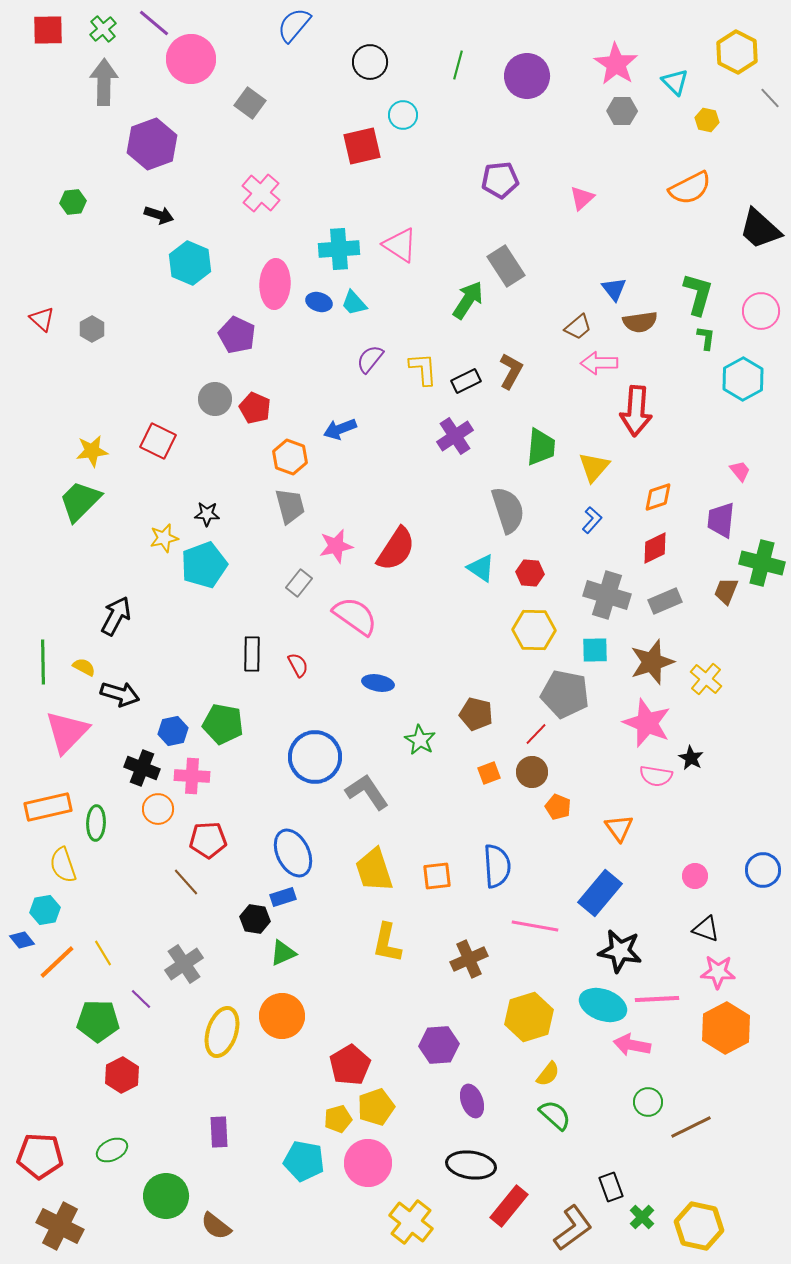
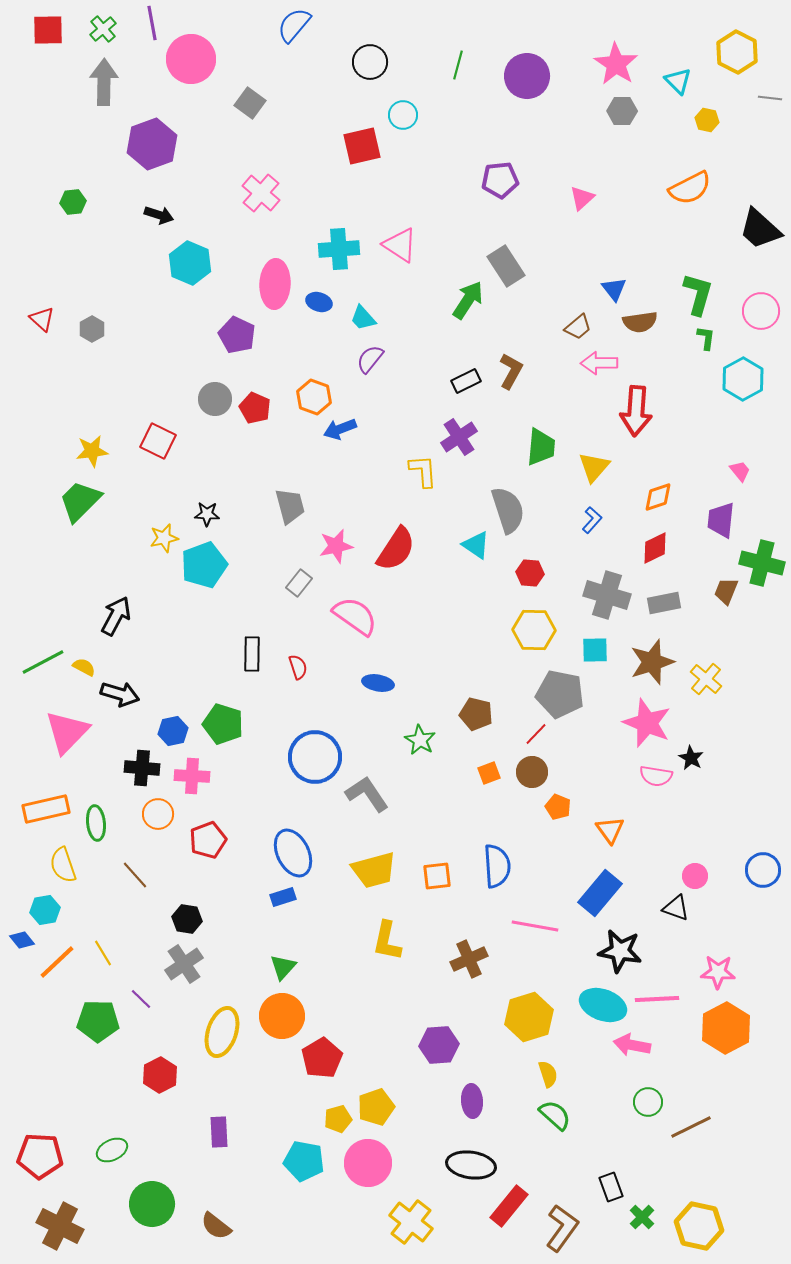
purple line at (154, 23): moved 2 px left; rotated 40 degrees clockwise
cyan triangle at (675, 82): moved 3 px right, 1 px up
gray line at (770, 98): rotated 40 degrees counterclockwise
cyan trapezoid at (354, 303): moved 9 px right, 15 px down
yellow L-shape at (423, 369): moved 102 px down
purple cross at (455, 436): moved 4 px right, 1 px down
orange hexagon at (290, 457): moved 24 px right, 60 px up
cyan triangle at (481, 568): moved 5 px left, 23 px up
gray rectangle at (665, 601): moved 1 px left, 2 px down; rotated 12 degrees clockwise
green line at (43, 662): rotated 63 degrees clockwise
red semicircle at (298, 665): moved 2 px down; rotated 10 degrees clockwise
gray pentagon at (565, 694): moved 5 px left
green pentagon at (223, 724): rotated 6 degrees clockwise
black cross at (142, 768): rotated 16 degrees counterclockwise
gray L-shape at (367, 792): moved 2 px down
orange rectangle at (48, 807): moved 2 px left, 2 px down
orange circle at (158, 809): moved 5 px down
green ellipse at (96, 823): rotated 8 degrees counterclockwise
orange triangle at (619, 828): moved 9 px left, 2 px down
red pentagon at (208, 840): rotated 18 degrees counterclockwise
yellow trapezoid at (374, 870): rotated 87 degrees counterclockwise
brown line at (186, 882): moved 51 px left, 7 px up
black hexagon at (255, 919): moved 68 px left
black triangle at (706, 929): moved 30 px left, 21 px up
yellow L-shape at (387, 943): moved 2 px up
green triangle at (283, 953): moved 14 px down; rotated 24 degrees counterclockwise
red pentagon at (350, 1065): moved 28 px left, 7 px up
yellow semicircle at (548, 1074): rotated 56 degrees counterclockwise
red hexagon at (122, 1075): moved 38 px right
purple ellipse at (472, 1101): rotated 16 degrees clockwise
green circle at (166, 1196): moved 14 px left, 8 px down
brown L-shape at (573, 1228): moved 11 px left; rotated 18 degrees counterclockwise
